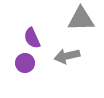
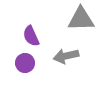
purple semicircle: moved 1 px left, 2 px up
gray arrow: moved 1 px left
